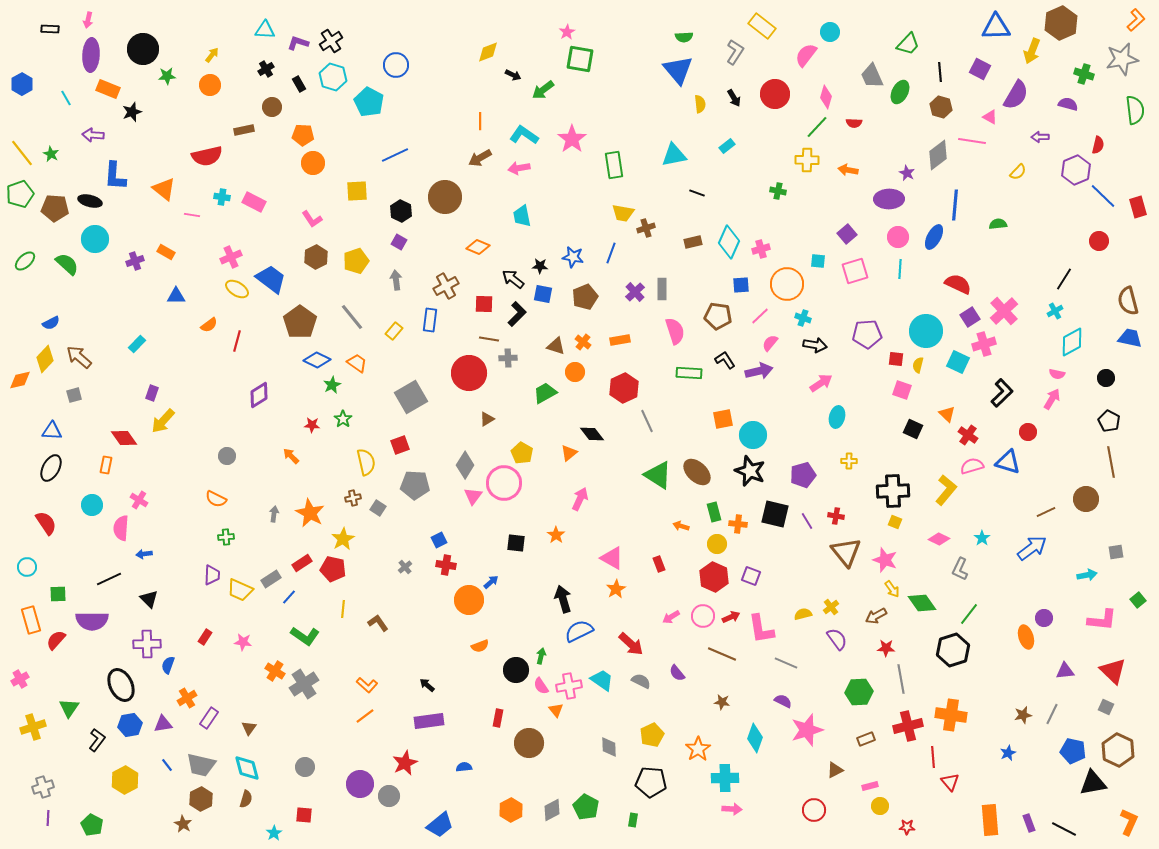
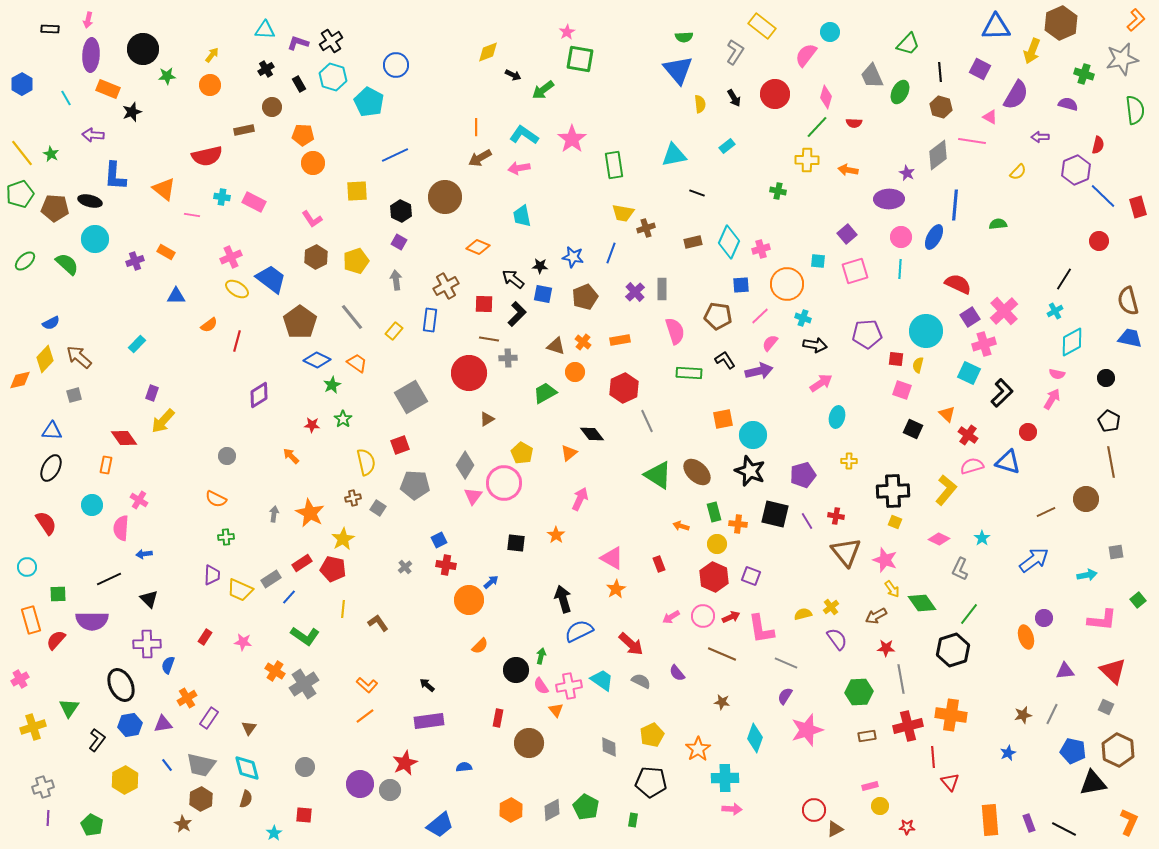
orange line at (480, 121): moved 4 px left, 6 px down
pink circle at (898, 237): moved 3 px right
cyan square at (958, 362): moved 11 px right, 11 px down
blue arrow at (1032, 548): moved 2 px right, 12 px down
orange semicircle at (480, 646): rotated 24 degrees counterclockwise
purple semicircle at (783, 701): moved 2 px right, 5 px up; rotated 84 degrees counterclockwise
brown rectangle at (866, 739): moved 1 px right, 3 px up; rotated 12 degrees clockwise
brown triangle at (835, 770): moved 59 px down
gray circle at (389, 796): moved 1 px right, 6 px up
